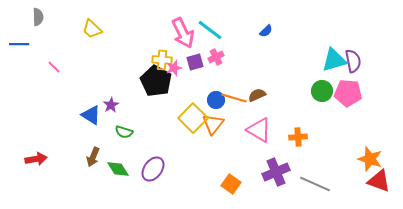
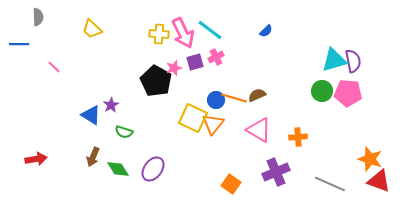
yellow cross: moved 3 px left, 26 px up
yellow square: rotated 20 degrees counterclockwise
gray line: moved 15 px right
